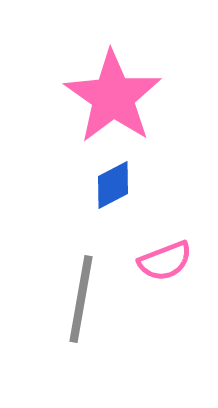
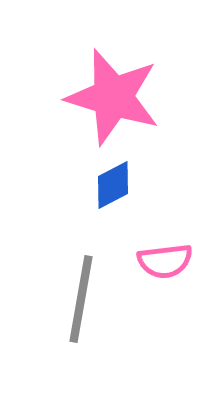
pink star: rotated 18 degrees counterclockwise
pink semicircle: rotated 14 degrees clockwise
